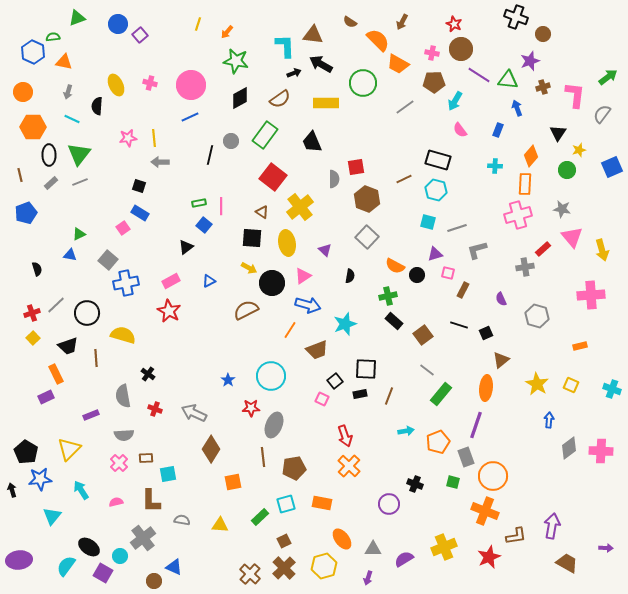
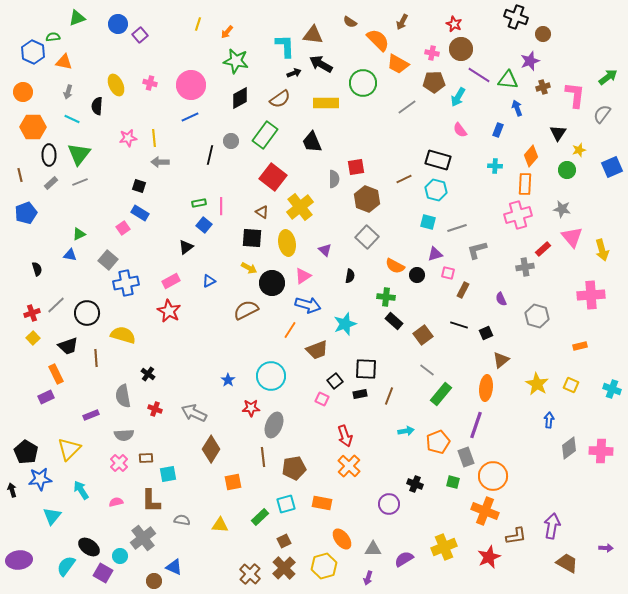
cyan arrow at (455, 101): moved 3 px right, 4 px up
gray line at (405, 107): moved 2 px right
green cross at (388, 296): moved 2 px left, 1 px down; rotated 18 degrees clockwise
